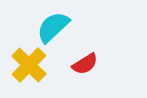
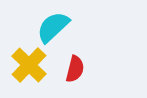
red semicircle: moved 10 px left, 5 px down; rotated 44 degrees counterclockwise
